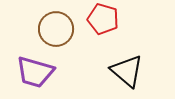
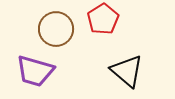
red pentagon: rotated 24 degrees clockwise
purple trapezoid: moved 1 px up
